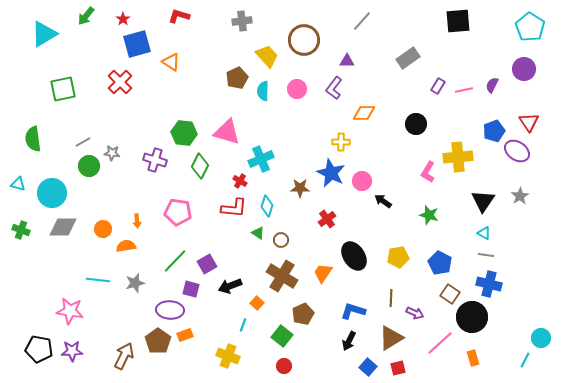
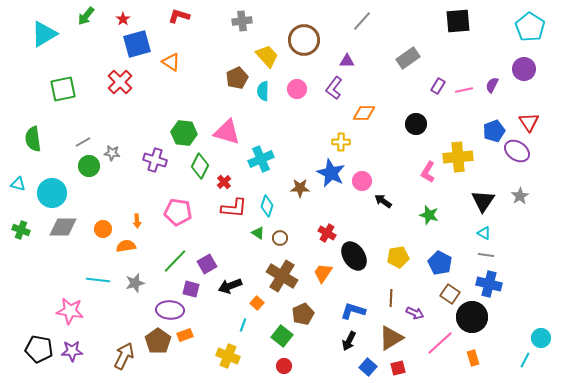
red cross at (240, 181): moved 16 px left, 1 px down; rotated 16 degrees clockwise
red cross at (327, 219): moved 14 px down; rotated 24 degrees counterclockwise
brown circle at (281, 240): moved 1 px left, 2 px up
